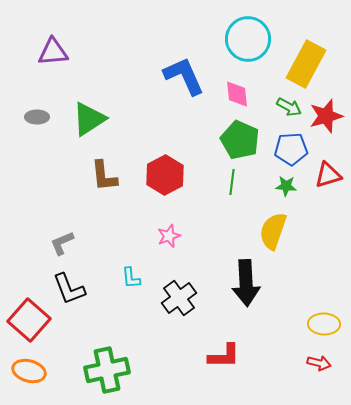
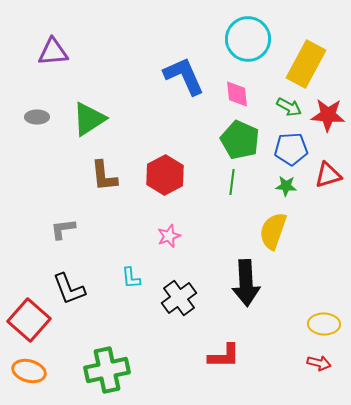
red star: moved 2 px right, 1 px up; rotated 20 degrees clockwise
gray L-shape: moved 1 px right, 14 px up; rotated 16 degrees clockwise
